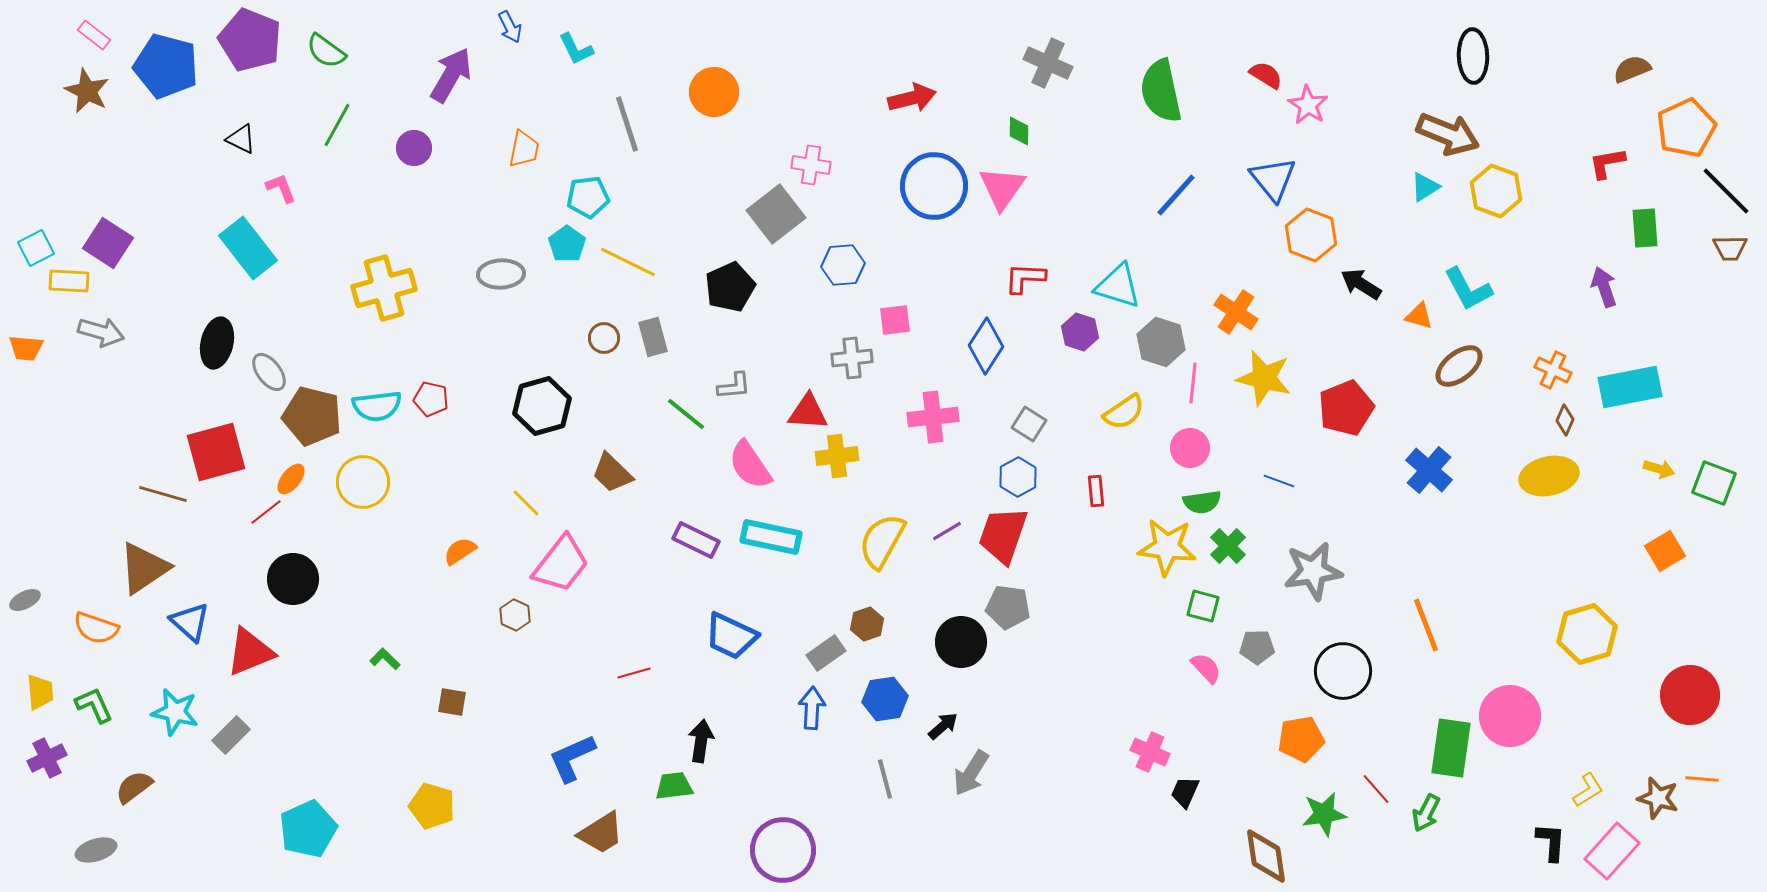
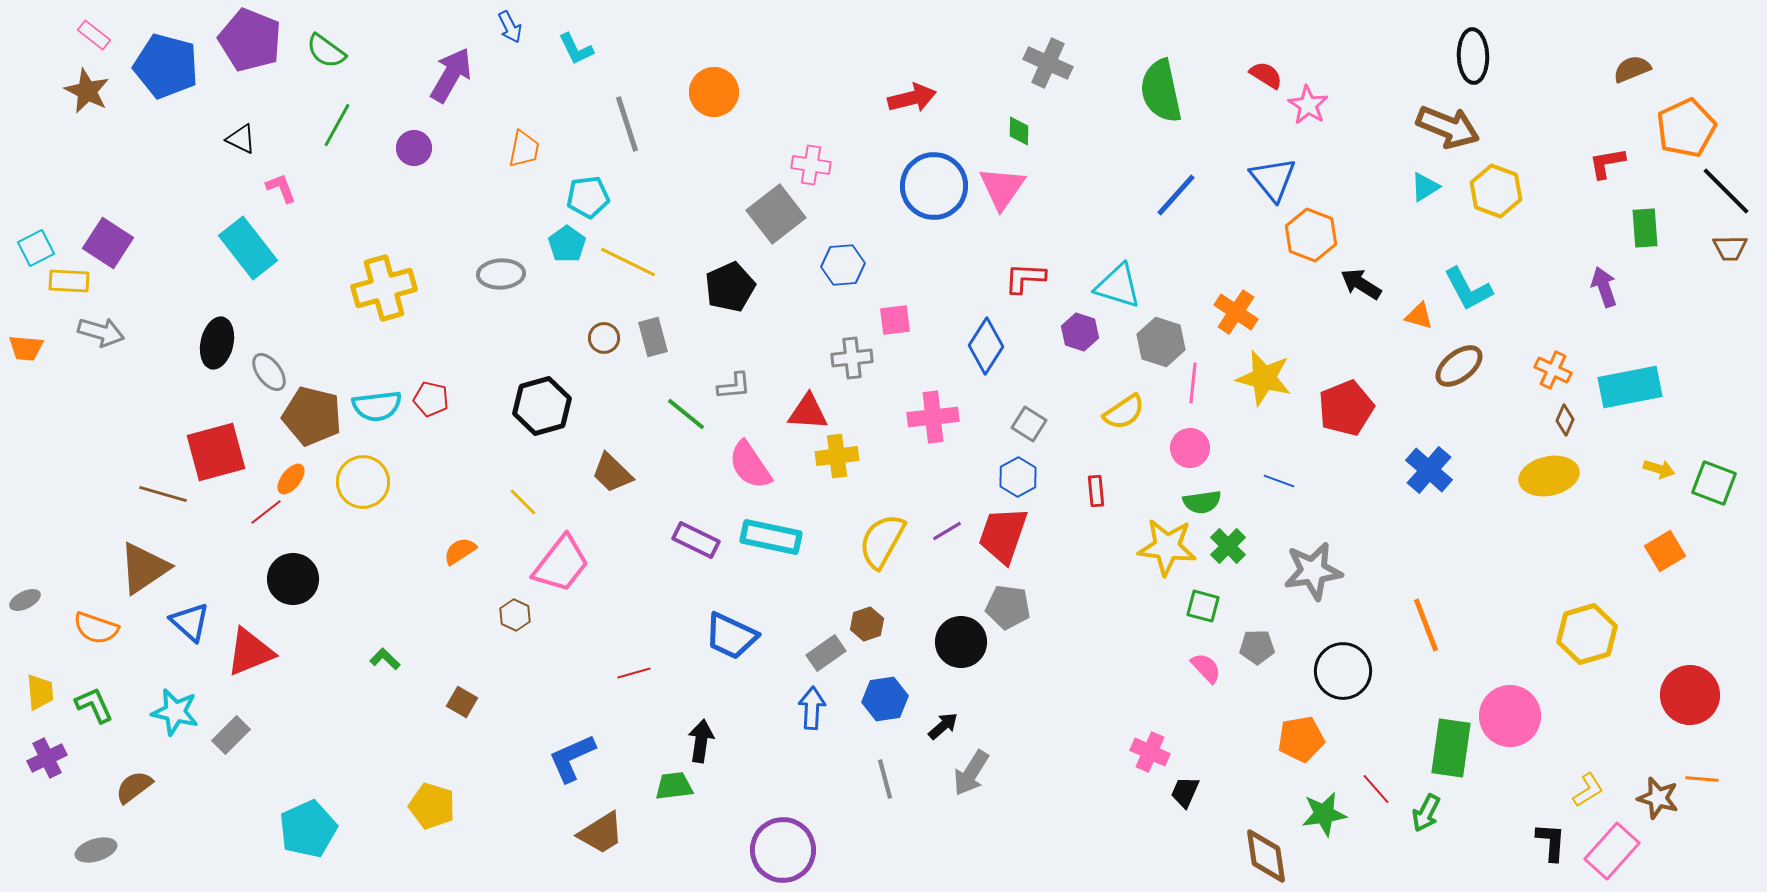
brown arrow at (1448, 134): moved 7 px up
yellow line at (526, 503): moved 3 px left, 1 px up
brown square at (452, 702): moved 10 px right; rotated 20 degrees clockwise
